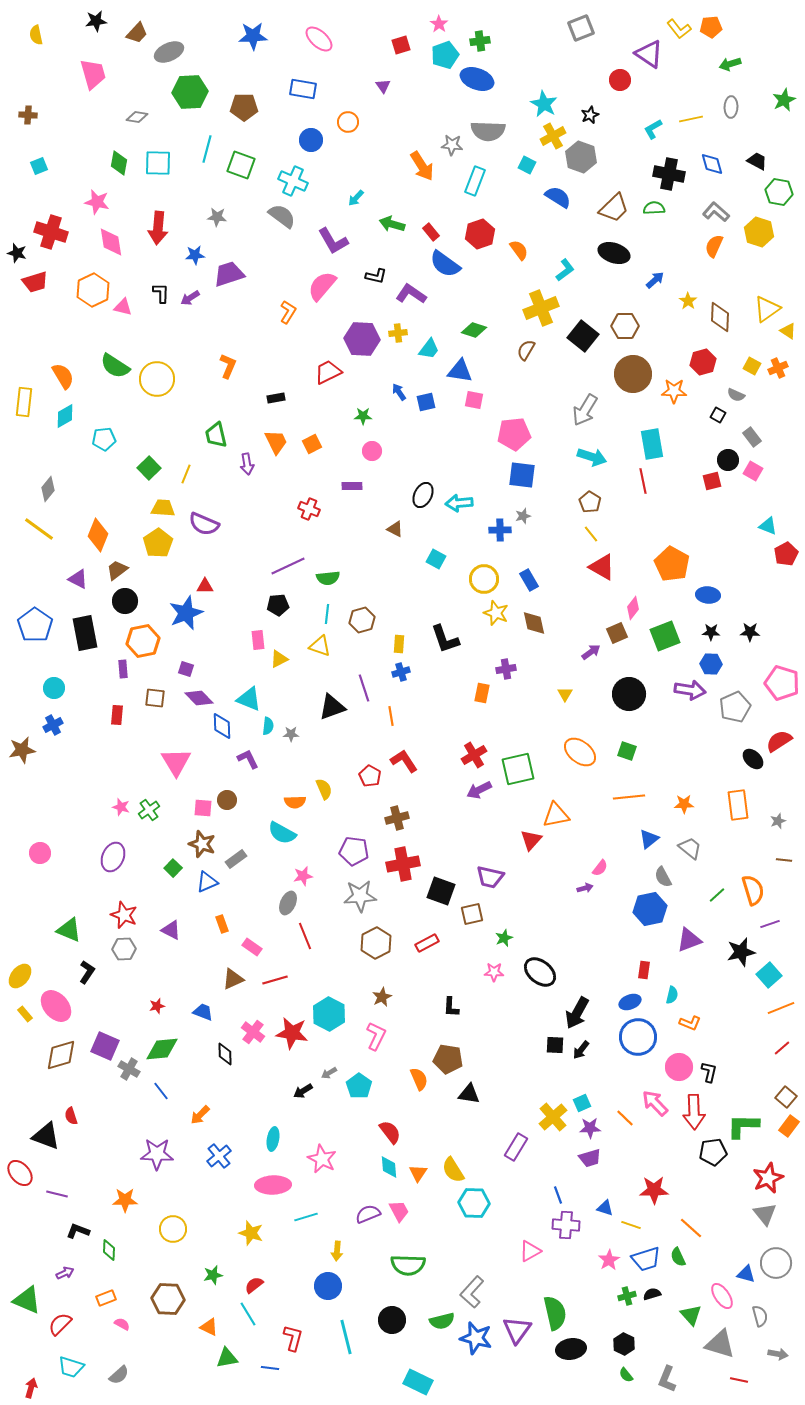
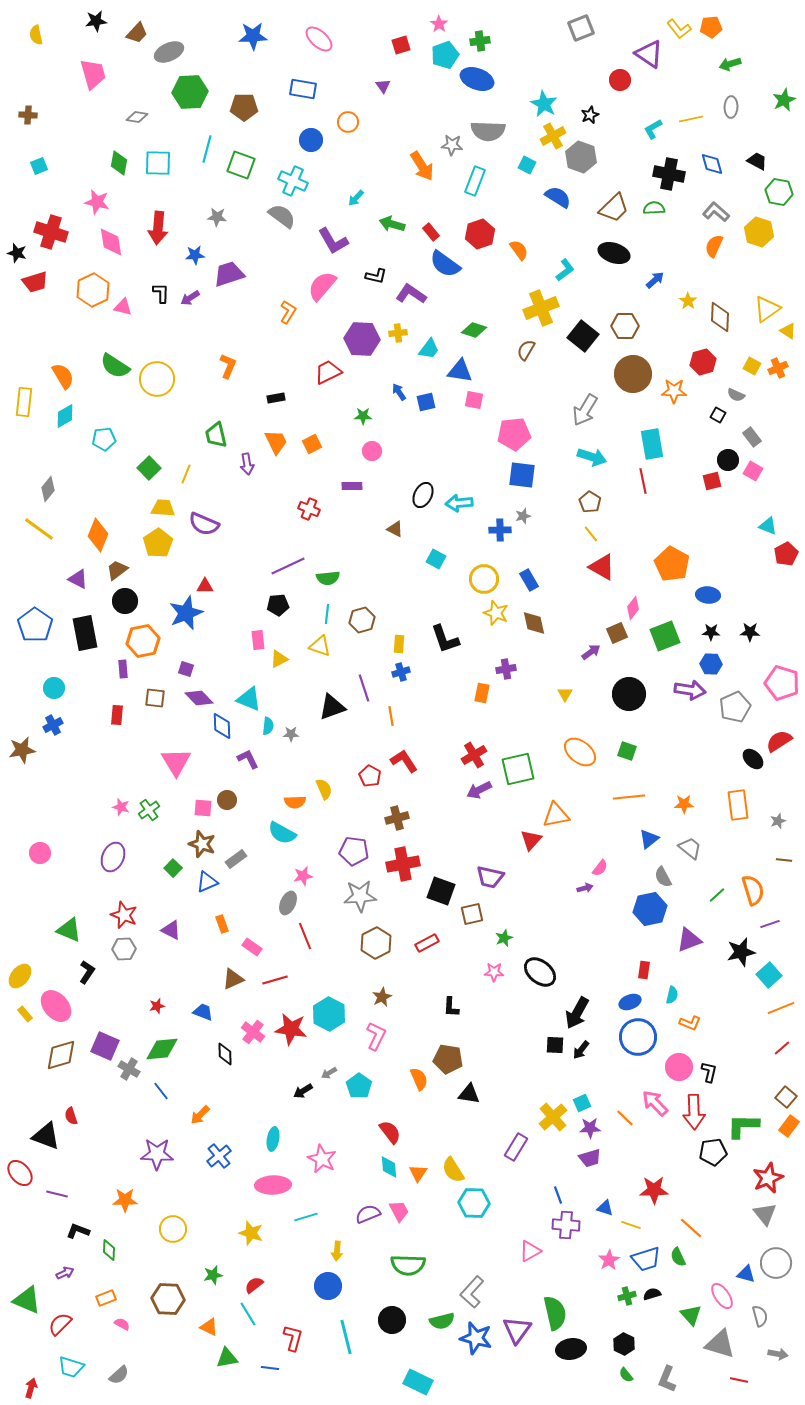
red star at (292, 1033): moved 1 px left, 4 px up
